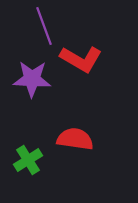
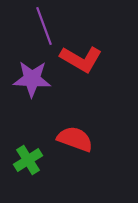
red semicircle: rotated 12 degrees clockwise
